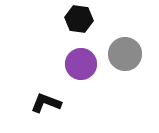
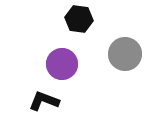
purple circle: moved 19 px left
black L-shape: moved 2 px left, 2 px up
